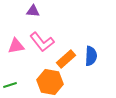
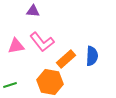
blue semicircle: moved 1 px right
